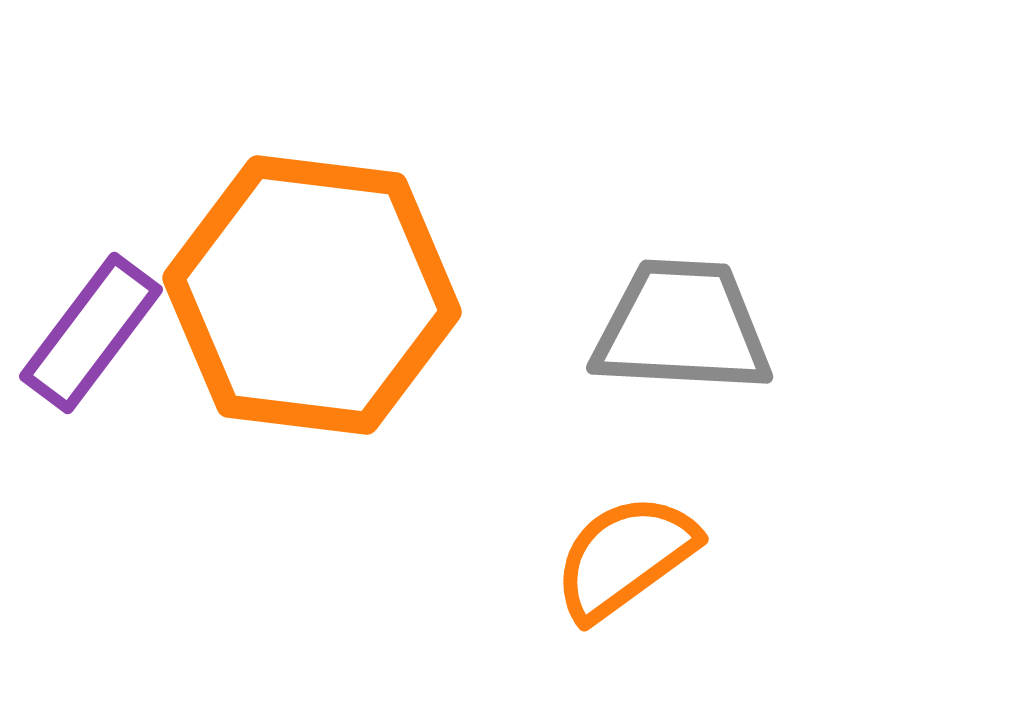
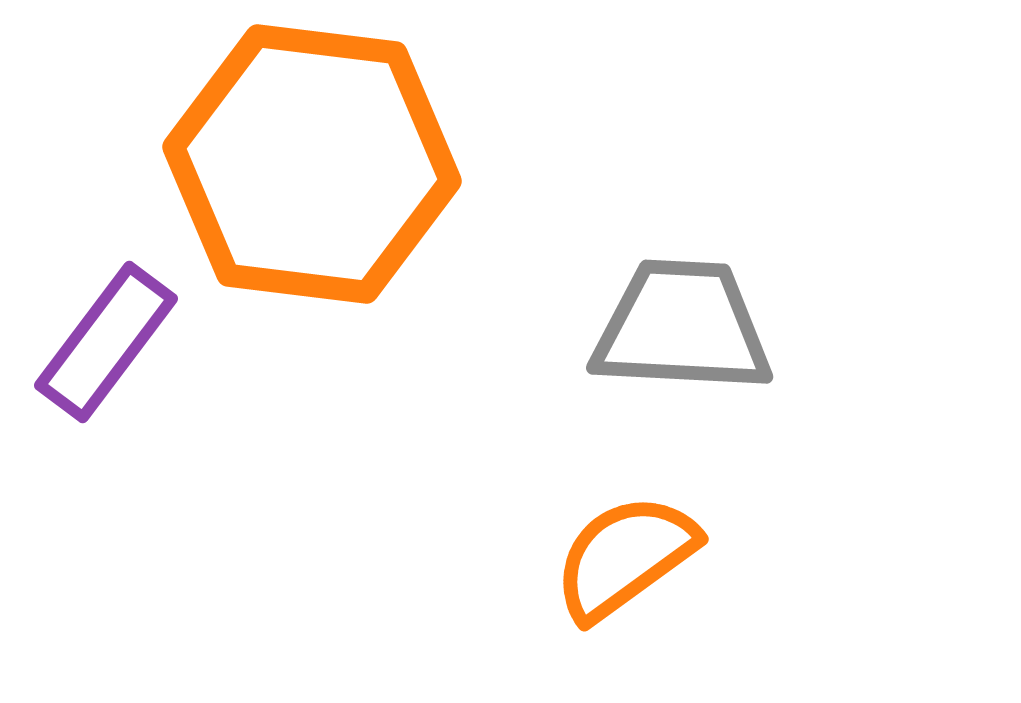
orange hexagon: moved 131 px up
purple rectangle: moved 15 px right, 9 px down
